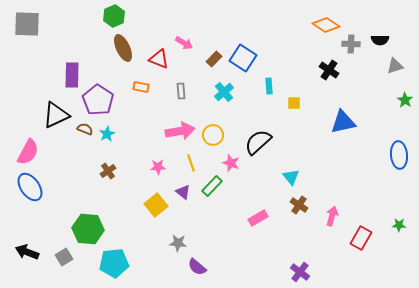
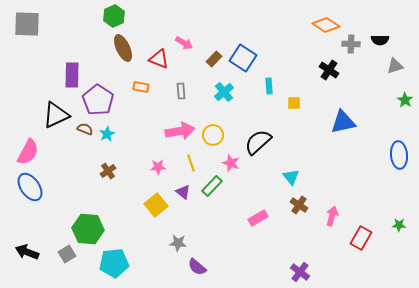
gray square at (64, 257): moved 3 px right, 3 px up
